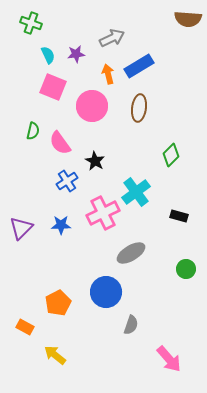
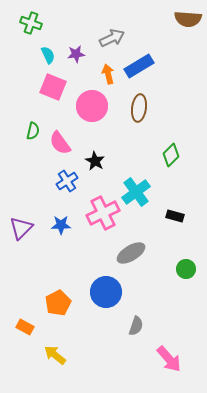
black rectangle: moved 4 px left
gray semicircle: moved 5 px right, 1 px down
